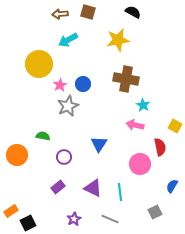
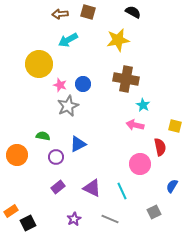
pink star: rotated 24 degrees counterclockwise
yellow square: rotated 16 degrees counterclockwise
blue triangle: moved 21 px left; rotated 30 degrees clockwise
purple circle: moved 8 px left
purple triangle: moved 1 px left
cyan line: moved 2 px right, 1 px up; rotated 18 degrees counterclockwise
gray square: moved 1 px left
